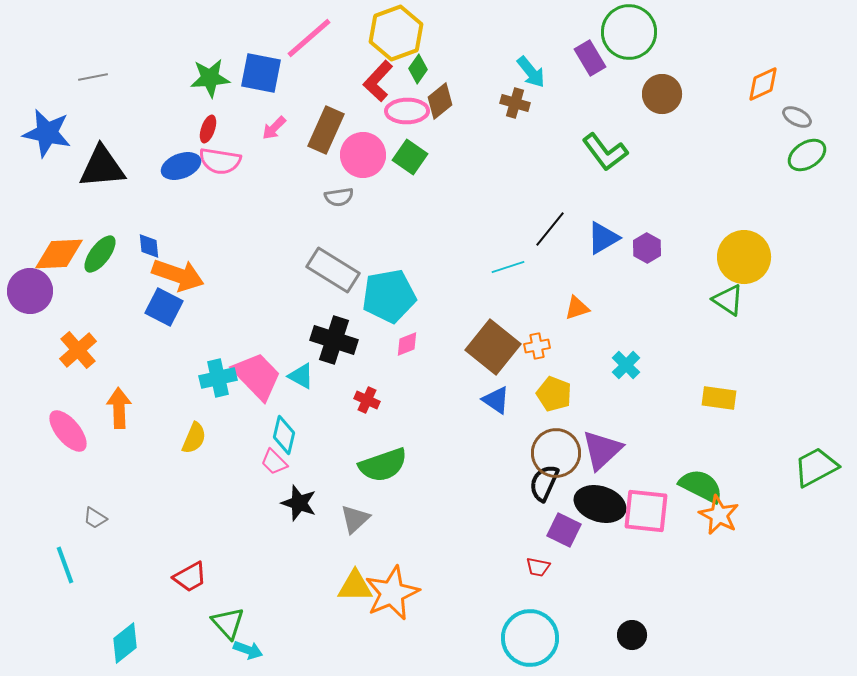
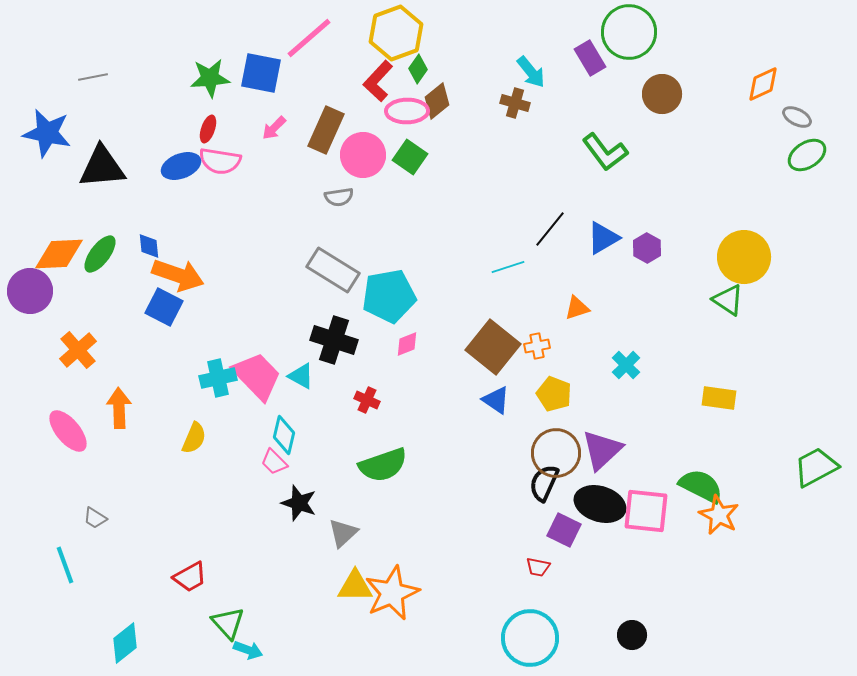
brown diamond at (440, 101): moved 3 px left
gray triangle at (355, 519): moved 12 px left, 14 px down
